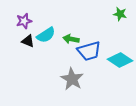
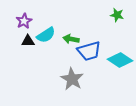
green star: moved 3 px left, 1 px down
purple star: rotated 14 degrees counterclockwise
black triangle: rotated 24 degrees counterclockwise
